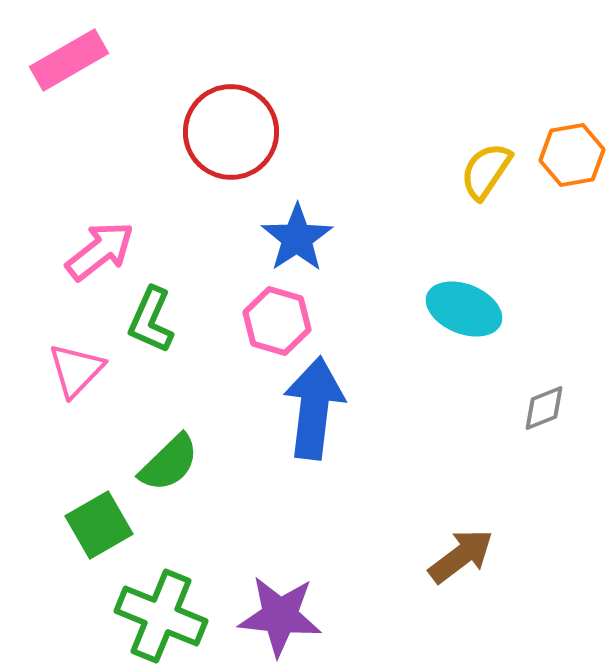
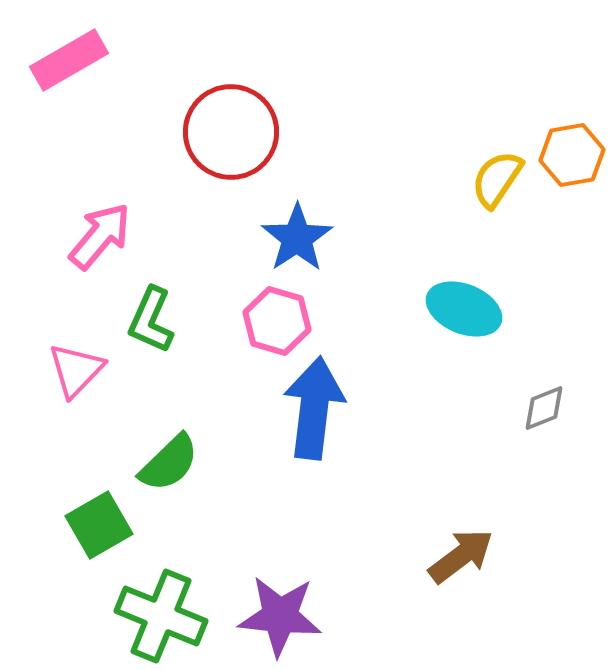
yellow semicircle: moved 11 px right, 8 px down
pink arrow: moved 15 px up; rotated 12 degrees counterclockwise
